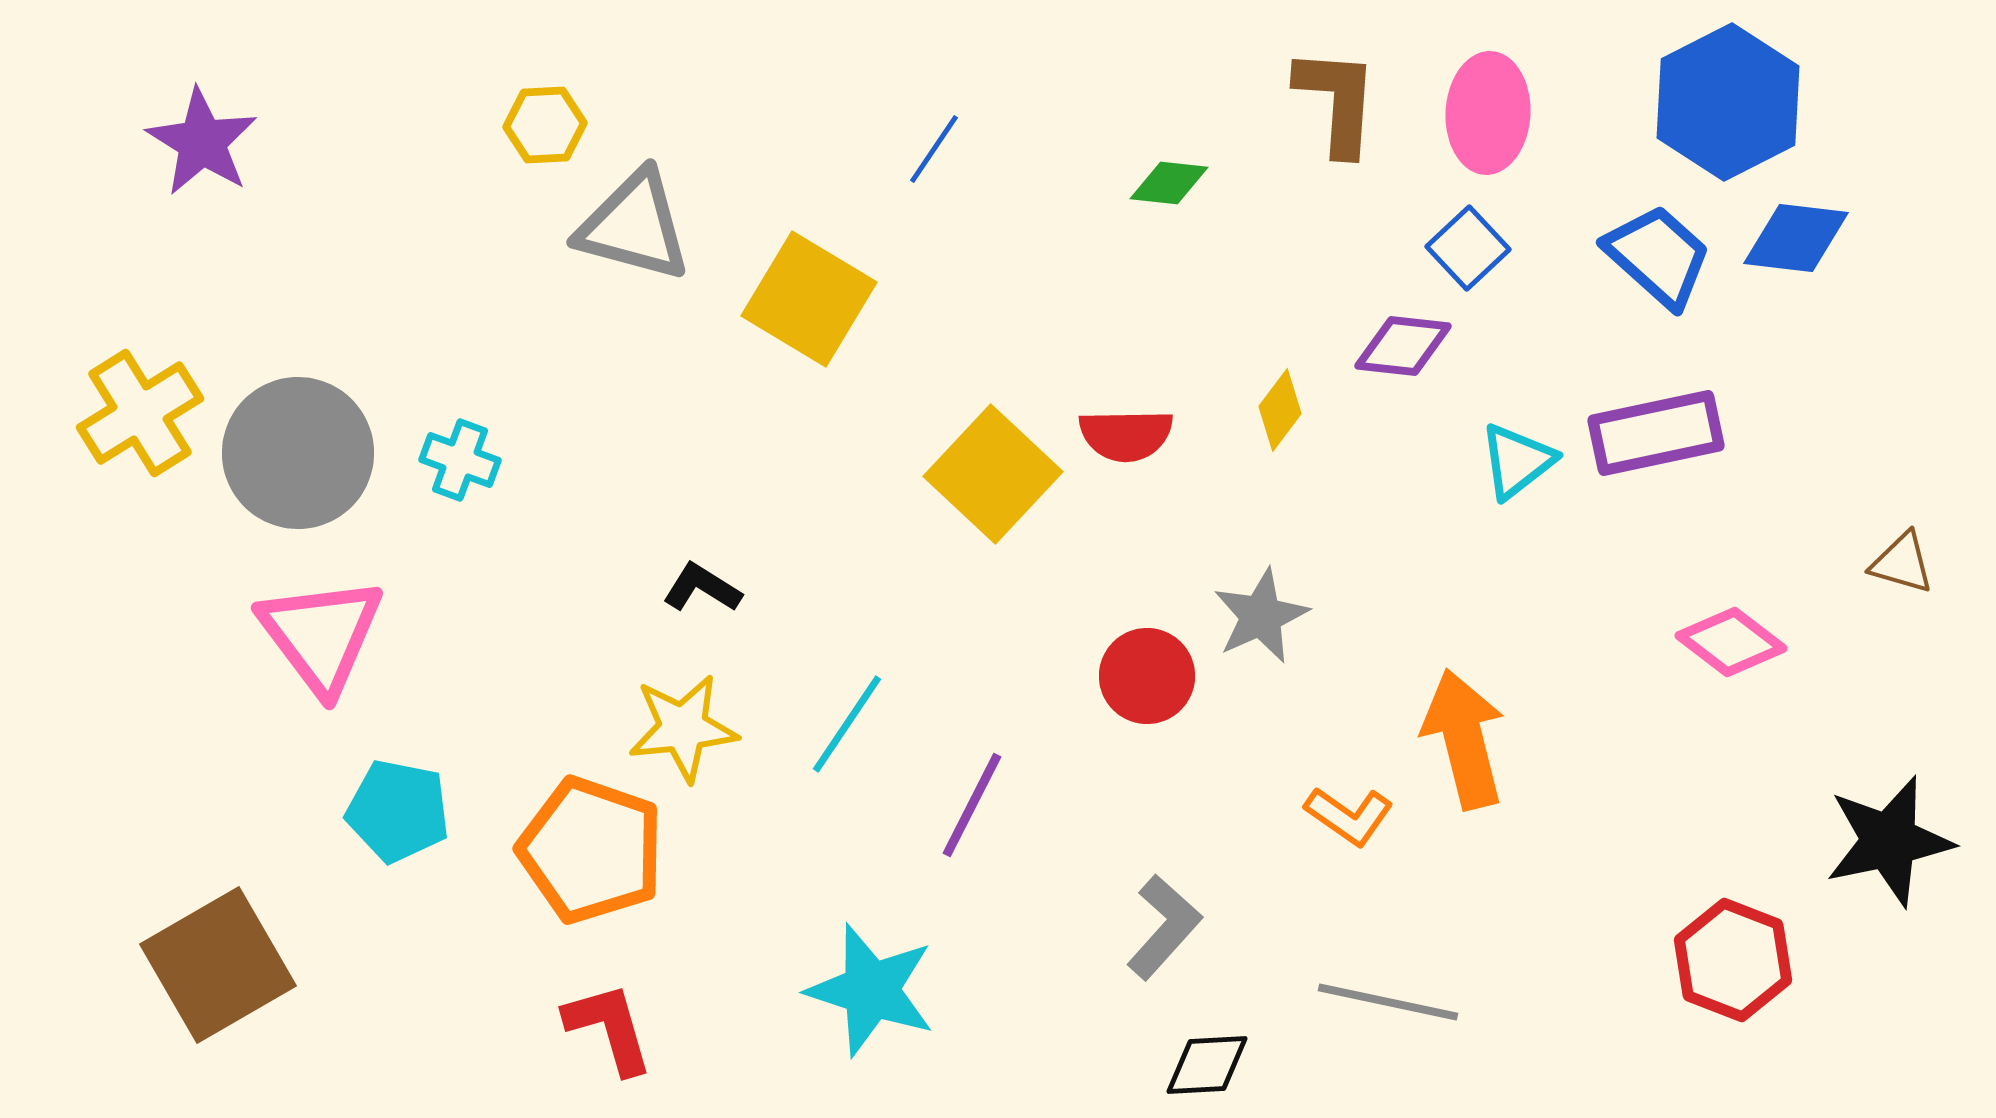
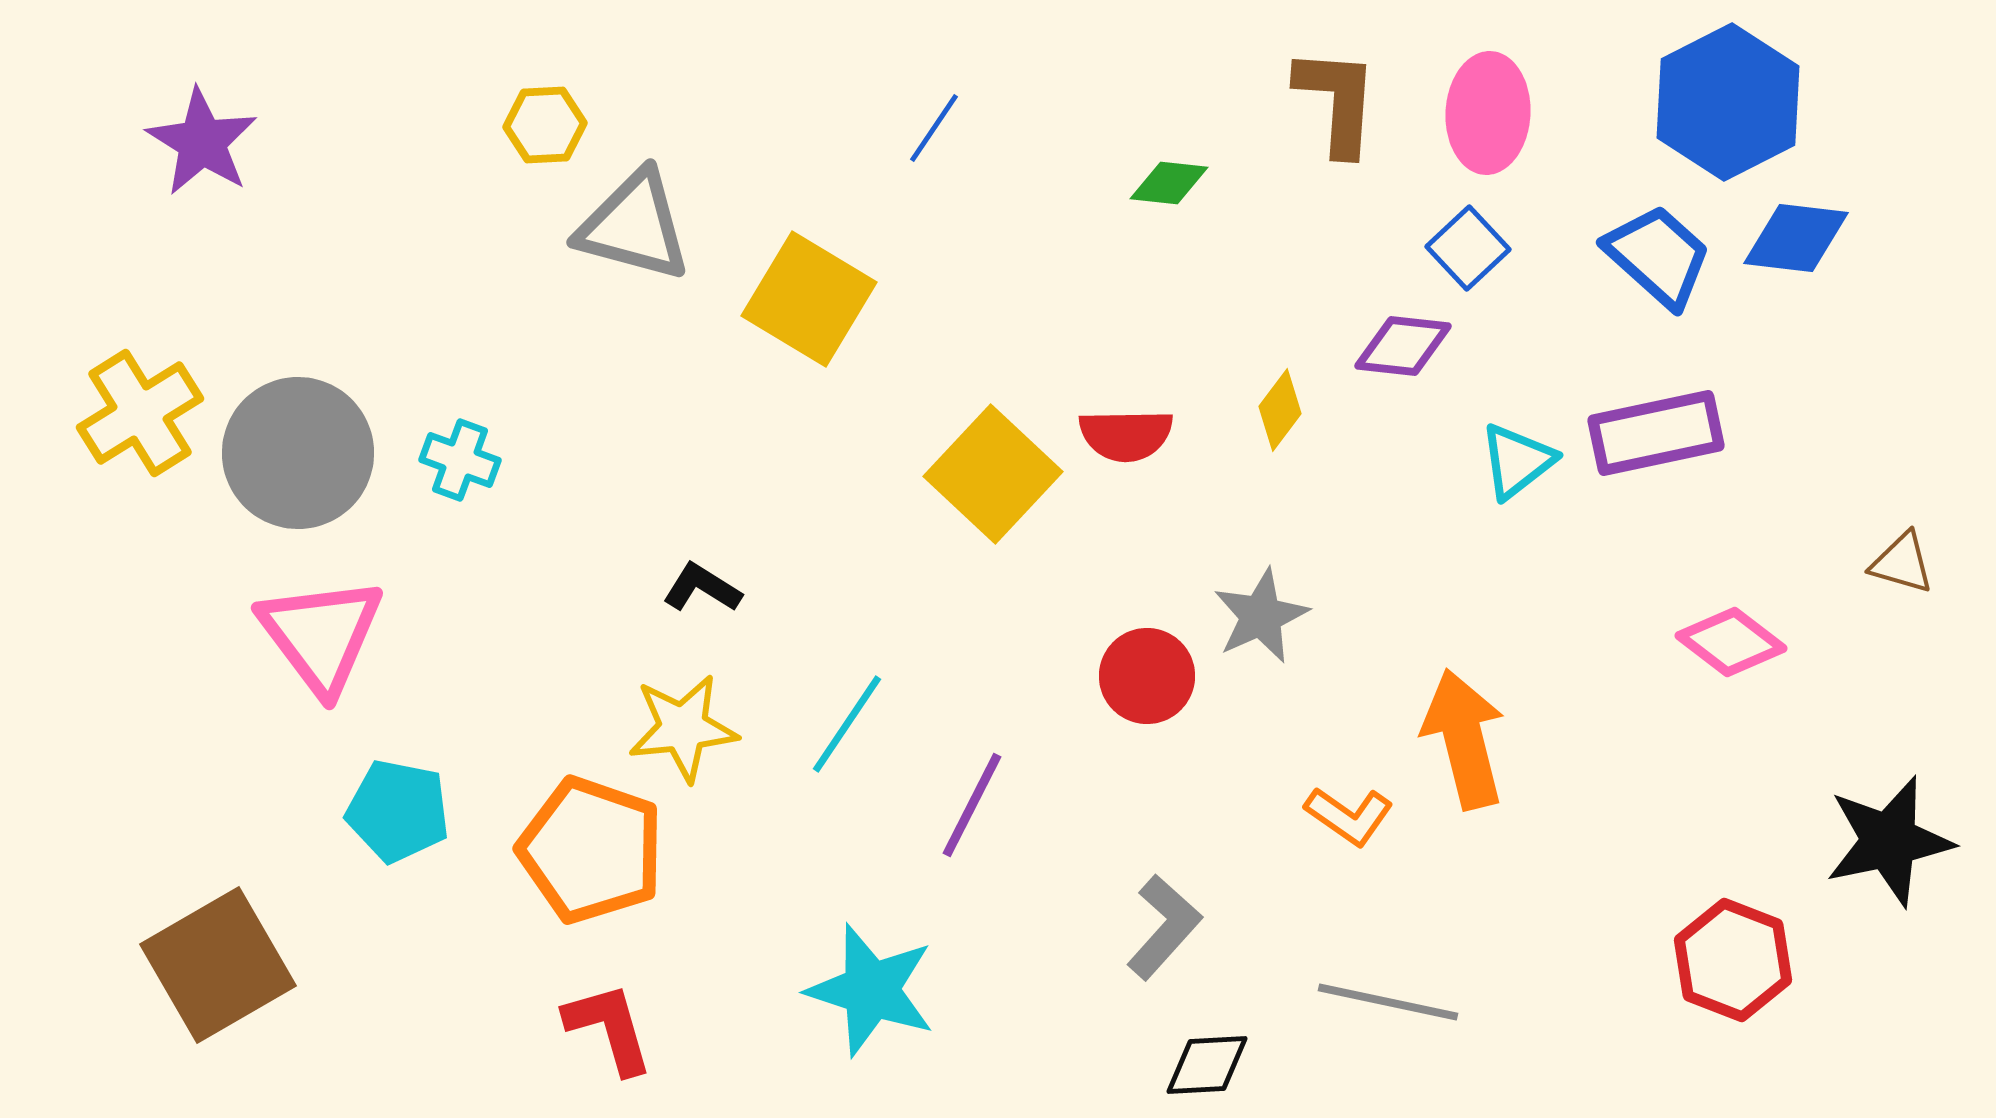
blue line at (934, 149): moved 21 px up
